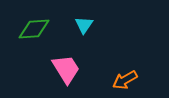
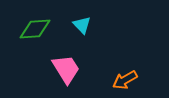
cyan triangle: moved 2 px left; rotated 18 degrees counterclockwise
green diamond: moved 1 px right
